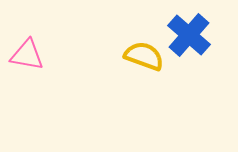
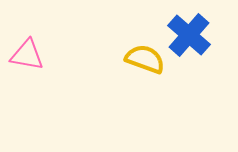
yellow semicircle: moved 1 px right, 3 px down
